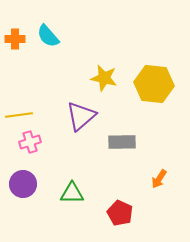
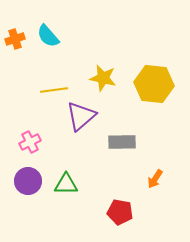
orange cross: rotated 18 degrees counterclockwise
yellow star: moved 1 px left
yellow line: moved 35 px right, 25 px up
pink cross: rotated 10 degrees counterclockwise
orange arrow: moved 4 px left
purple circle: moved 5 px right, 3 px up
green triangle: moved 6 px left, 9 px up
red pentagon: moved 1 px up; rotated 15 degrees counterclockwise
